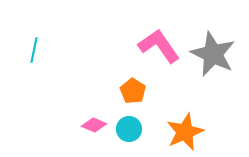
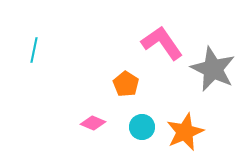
pink L-shape: moved 3 px right, 3 px up
gray star: moved 15 px down
orange pentagon: moved 7 px left, 7 px up
pink diamond: moved 1 px left, 2 px up
cyan circle: moved 13 px right, 2 px up
